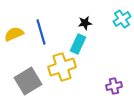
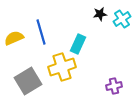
black star: moved 15 px right, 9 px up
yellow semicircle: moved 4 px down
